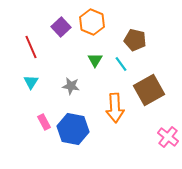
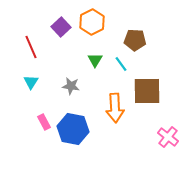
orange hexagon: rotated 10 degrees clockwise
brown pentagon: rotated 10 degrees counterclockwise
brown square: moved 2 px left, 1 px down; rotated 28 degrees clockwise
